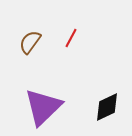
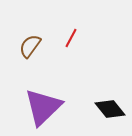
brown semicircle: moved 4 px down
black diamond: moved 3 px right, 2 px down; rotated 76 degrees clockwise
